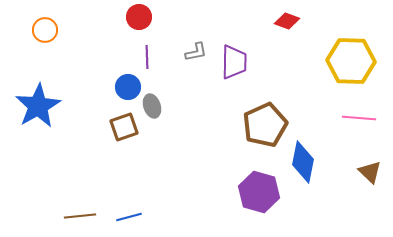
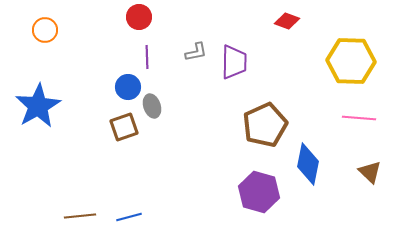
blue diamond: moved 5 px right, 2 px down
